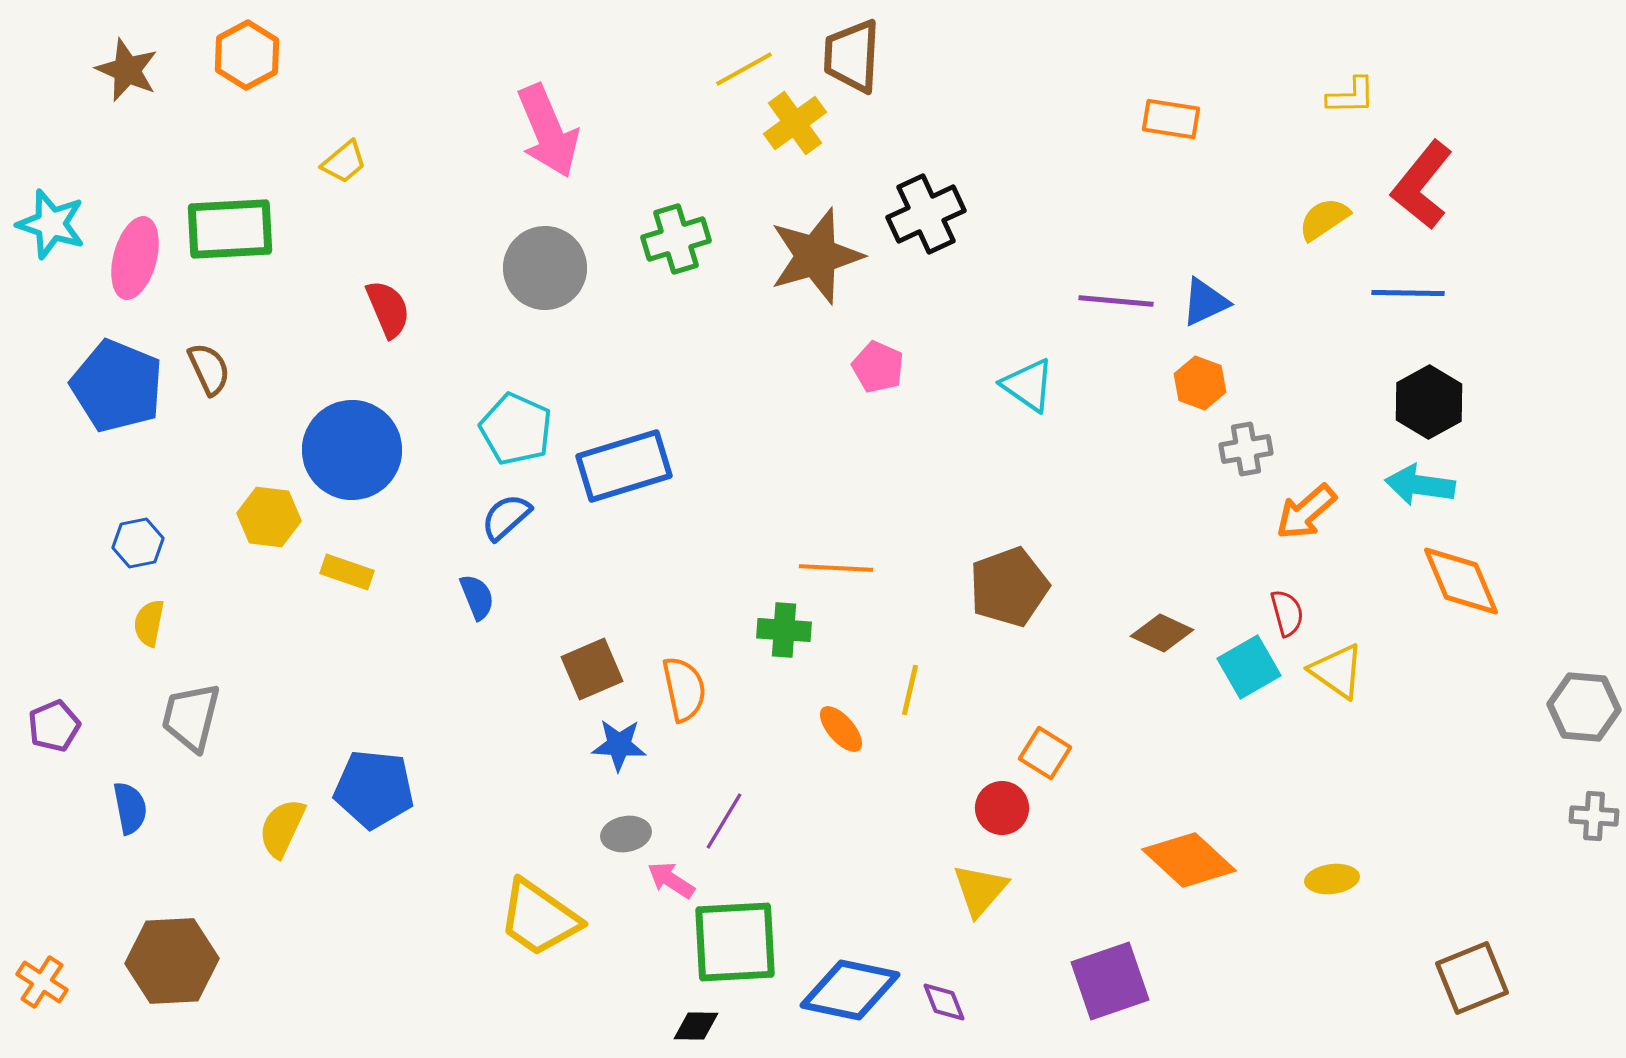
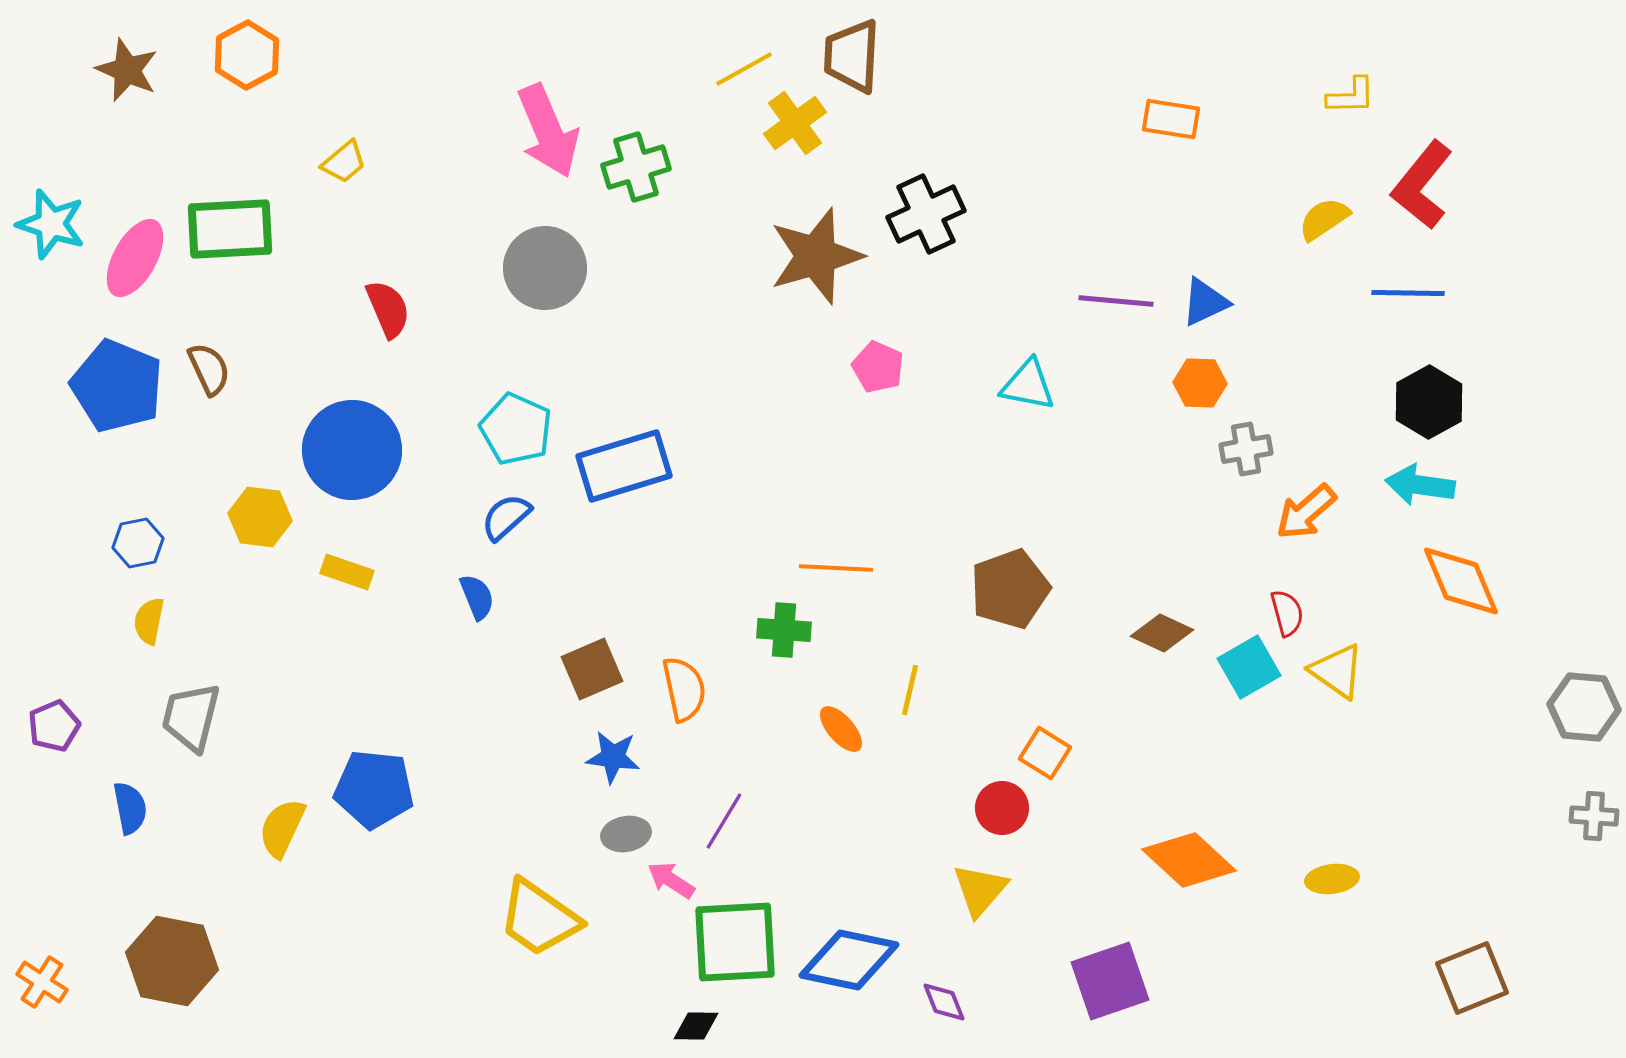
green cross at (676, 239): moved 40 px left, 72 px up
pink ellipse at (135, 258): rotated 14 degrees clockwise
orange hexagon at (1200, 383): rotated 18 degrees counterclockwise
cyan triangle at (1028, 385): rotated 24 degrees counterclockwise
yellow hexagon at (269, 517): moved 9 px left
brown pentagon at (1009, 587): moved 1 px right, 2 px down
yellow semicircle at (149, 623): moved 2 px up
blue star at (619, 745): moved 6 px left, 12 px down; rotated 4 degrees clockwise
brown hexagon at (172, 961): rotated 14 degrees clockwise
blue diamond at (850, 990): moved 1 px left, 30 px up
